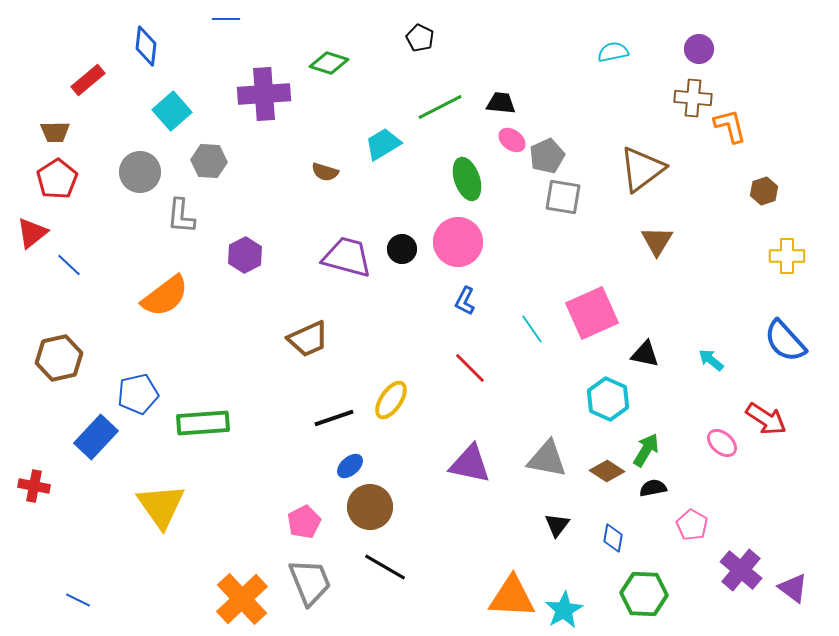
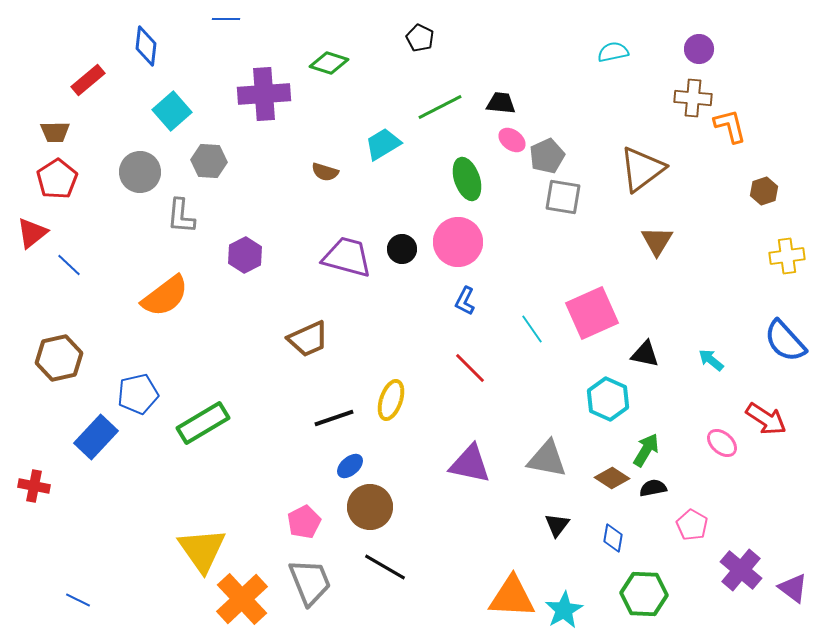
yellow cross at (787, 256): rotated 8 degrees counterclockwise
yellow ellipse at (391, 400): rotated 15 degrees counterclockwise
green rectangle at (203, 423): rotated 27 degrees counterclockwise
brown diamond at (607, 471): moved 5 px right, 7 px down
yellow triangle at (161, 506): moved 41 px right, 44 px down
